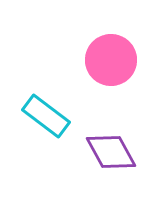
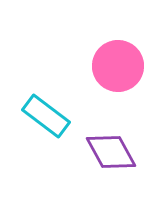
pink circle: moved 7 px right, 6 px down
